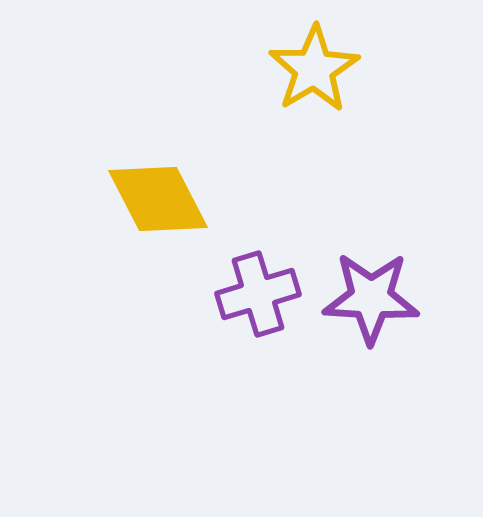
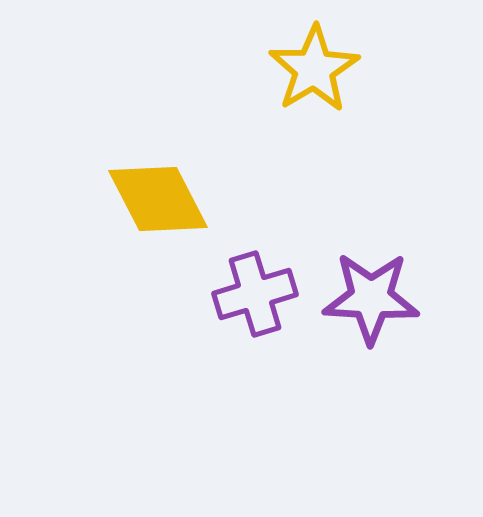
purple cross: moved 3 px left
